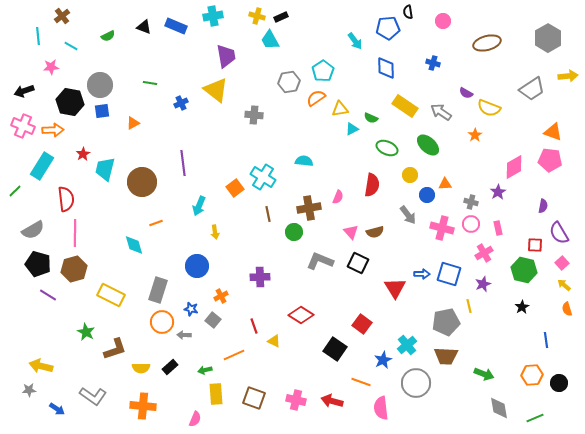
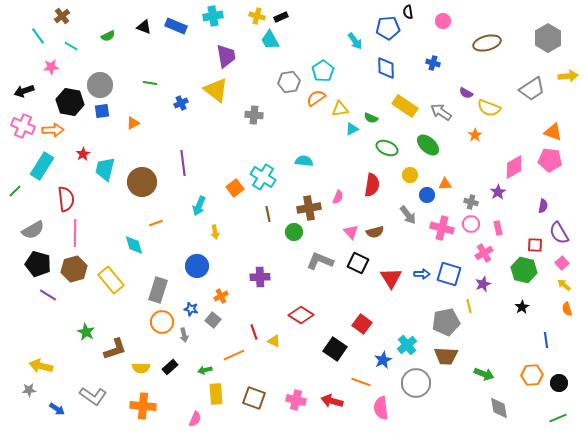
cyan line at (38, 36): rotated 30 degrees counterclockwise
red triangle at (395, 288): moved 4 px left, 10 px up
yellow rectangle at (111, 295): moved 15 px up; rotated 24 degrees clockwise
red line at (254, 326): moved 6 px down
gray arrow at (184, 335): rotated 104 degrees counterclockwise
green line at (535, 418): moved 23 px right
